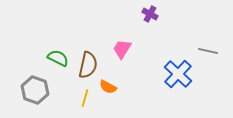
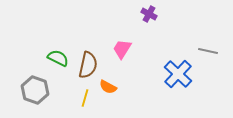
purple cross: moved 1 px left
